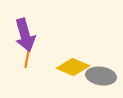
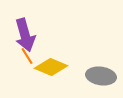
orange line: moved 3 px up; rotated 42 degrees counterclockwise
yellow diamond: moved 22 px left
